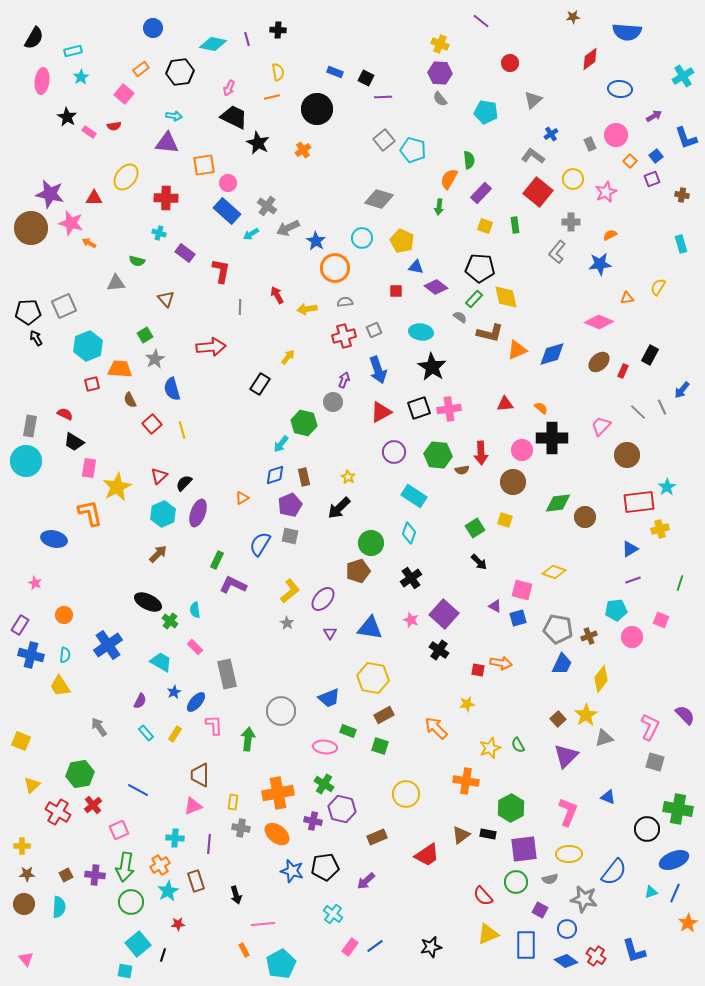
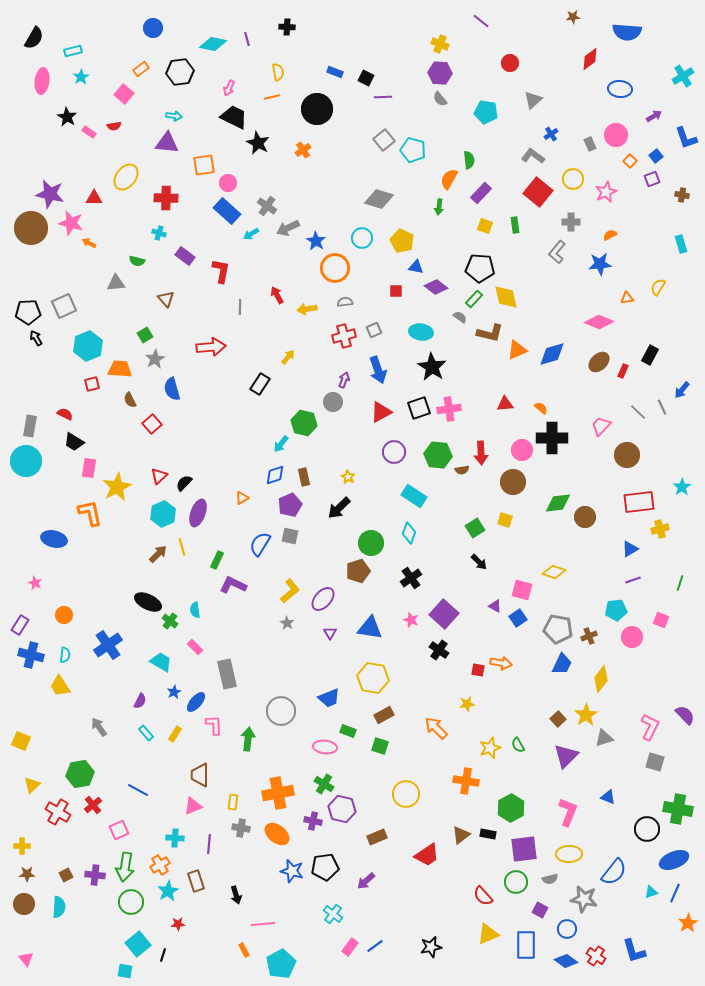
black cross at (278, 30): moved 9 px right, 3 px up
purple rectangle at (185, 253): moved 3 px down
yellow line at (182, 430): moved 117 px down
cyan star at (667, 487): moved 15 px right
blue square at (518, 618): rotated 18 degrees counterclockwise
